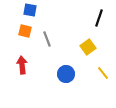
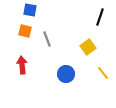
black line: moved 1 px right, 1 px up
